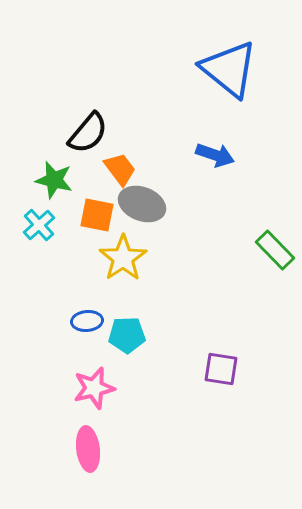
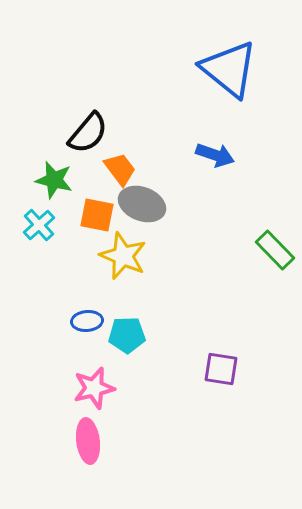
yellow star: moved 2 px up; rotated 15 degrees counterclockwise
pink ellipse: moved 8 px up
